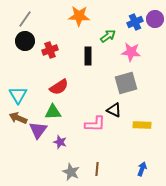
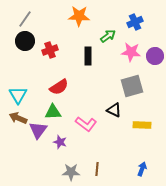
purple circle: moved 37 px down
gray square: moved 6 px right, 3 px down
pink L-shape: moved 9 px left; rotated 35 degrees clockwise
gray star: rotated 24 degrees counterclockwise
